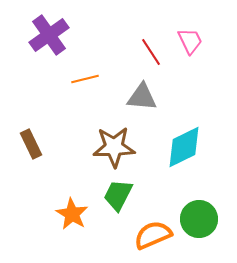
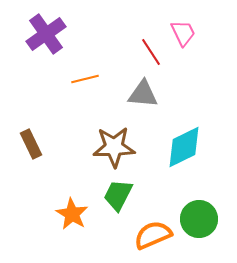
purple cross: moved 3 px left, 1 px up
pink trapezoid: moved 7 px left, 8 px up
gray triangle: moved 1 px right, 3 px up
